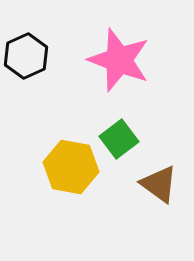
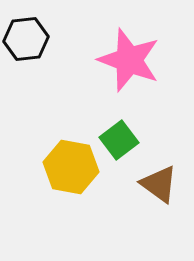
black hexagon: moved 17 px up; rotated 18 degrees clockwise
pink star: moved 10 px right
green square: moved 1 px down
